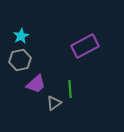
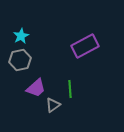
purple trapezoid: moved 4 px down
gray triangle: moved 1 px left, 2 px down
